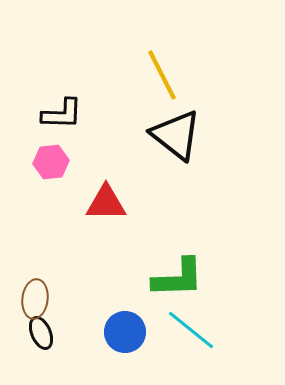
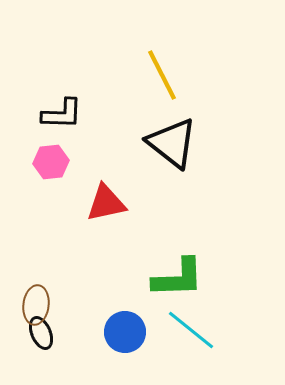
black triangle: moved 4 px left, 8 px down
red triangle: rotated 12 degrees counterclockwise
brown ellipse: moved 1 px right, 6 px down
